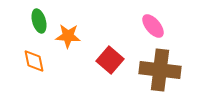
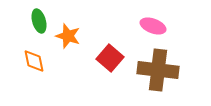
pink ellipse: rotated 30 degrees counterclockwise
orange star: rotated 15 degrees clockwise
red square: moved 2 px up
brown cross: moved 2 px left
